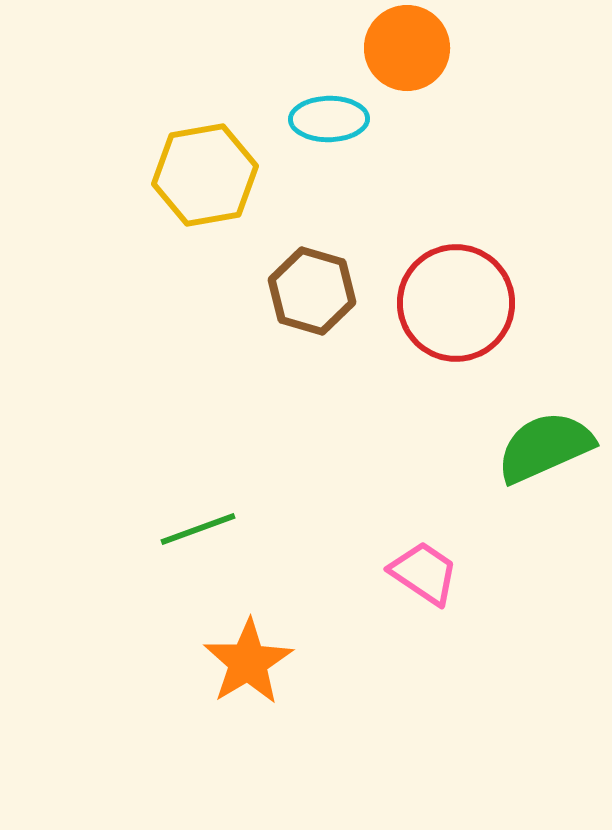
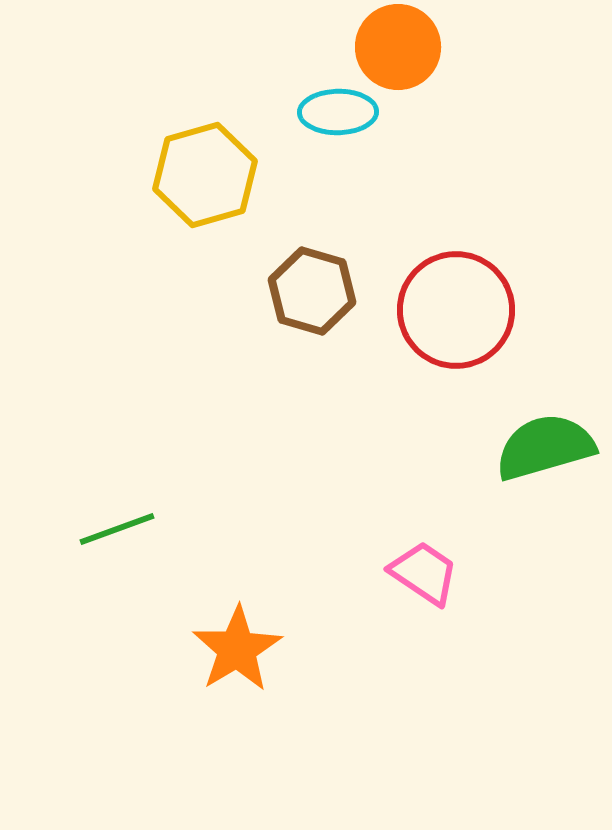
orange circle: moved 9 px left, 1 px up
cyan ellipse: moved 9 px right, 7 px up
yellow hexagon: rotated 6 degrees counterclockwise
red circle: moved 7 px down
green semicircle: rotated 8 degrees clockwise
green line: moved 81 px left
orange star: moved 11 px left, 13 px up
